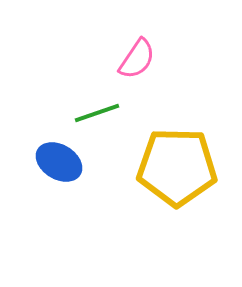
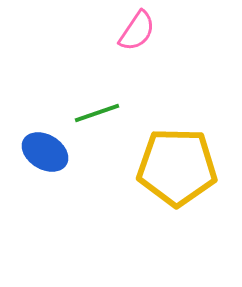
pink semicircle: moved 28 px up
blue ellipse: moved 14 px left, 10 px up
